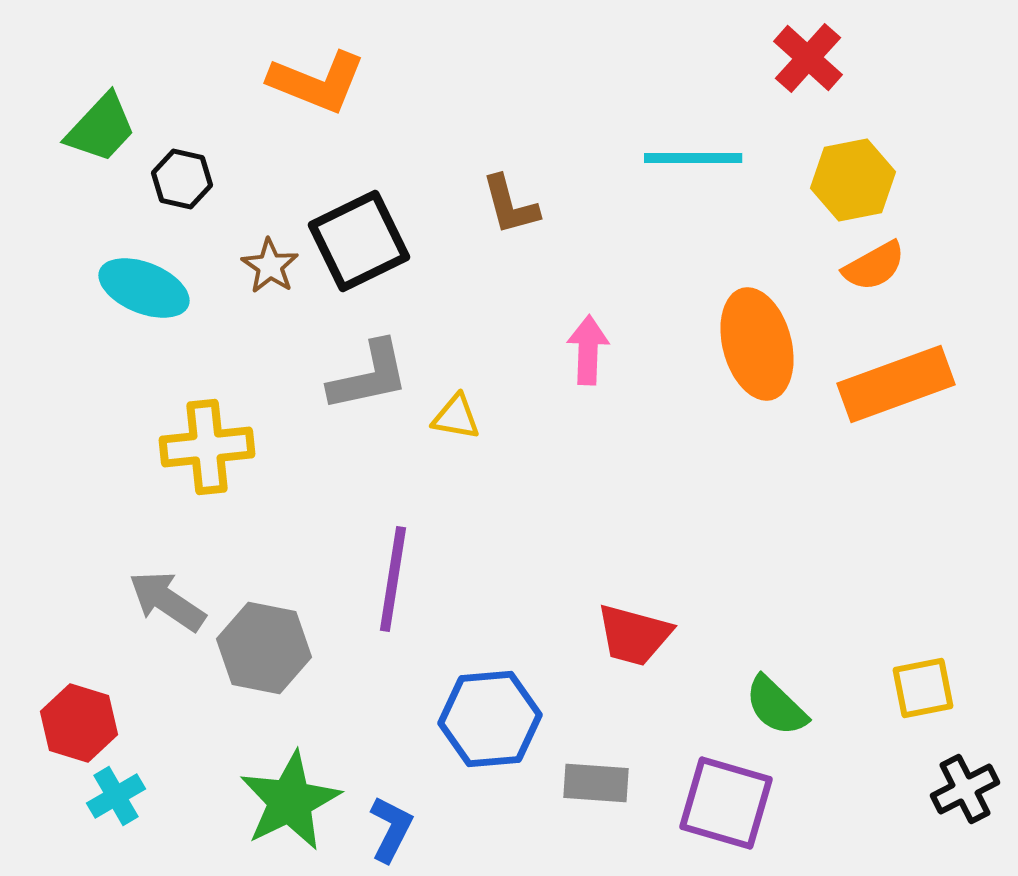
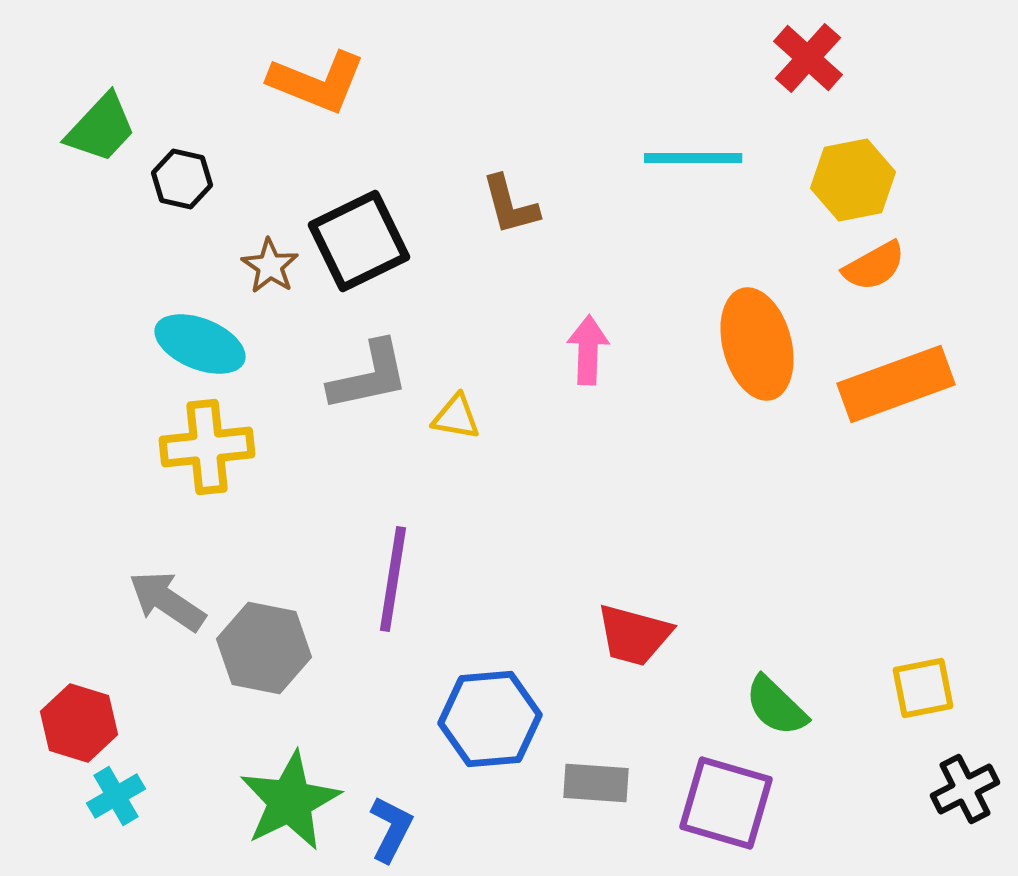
cyan ellipse: moved 56 px right, 56 px down
